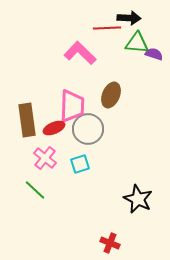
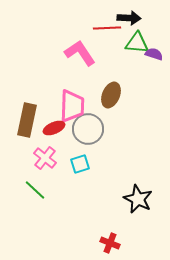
pink L-shape: rotated 12 degrees clockwise
brown rectangle: rotated 20 degrees clockwise
